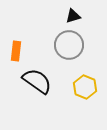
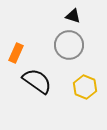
black triangle: rotated 35 degrees clockwise
orange rectangle: moved 2 px down; rotated 18 degrees clockwise
